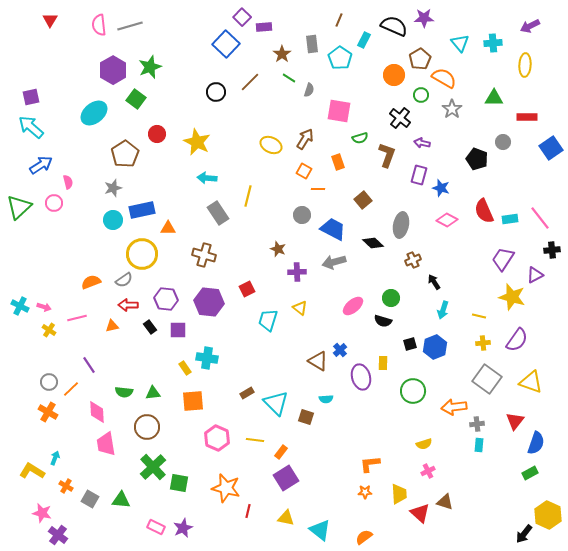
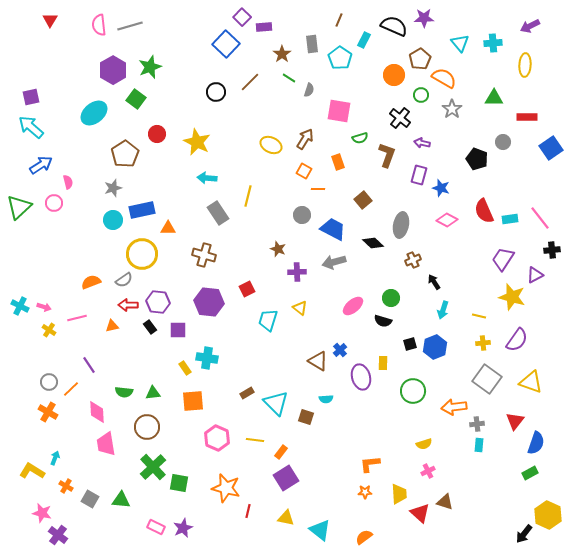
purple hexagon at (166, 299): moved 8 px left, 3 px down
